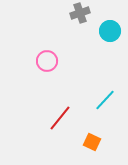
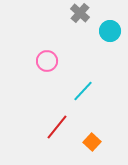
gray cross: rotated 30 degrees counterclockwise
cyan line: moved 22 px left, 9 px up
red line: moved 3 px left, 9 px down
orange square: rotated 18 degrees clockwise
